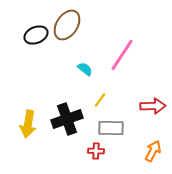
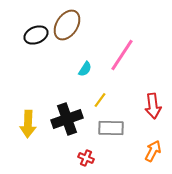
cyan semicircle: rotated 84 degrees clockwise
red arrow: rotated 85 degrees clockwise
yellow arrow: rotated 8 degrees counterclockwise
red cross: moved 10 px left, 7 px down; rotated 21 degrees clockwise
